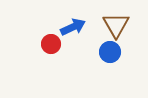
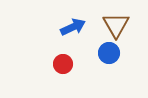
red circle: moved 12 px right, 20 px down
blue circle: moved 1 px left, 1 px down
